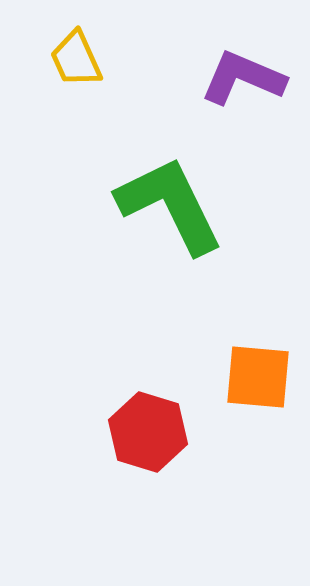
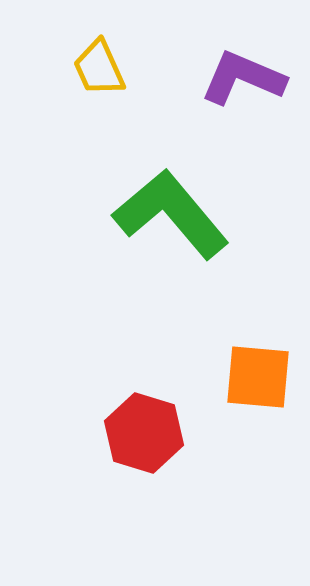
yellow trapezoid: moved 23 px right, 9 px down
green L-shape: moved 1 px right, 9 px down; rotated 14 degrees counterclockwise
red hexagon: moved 4 px left, 1 px down
